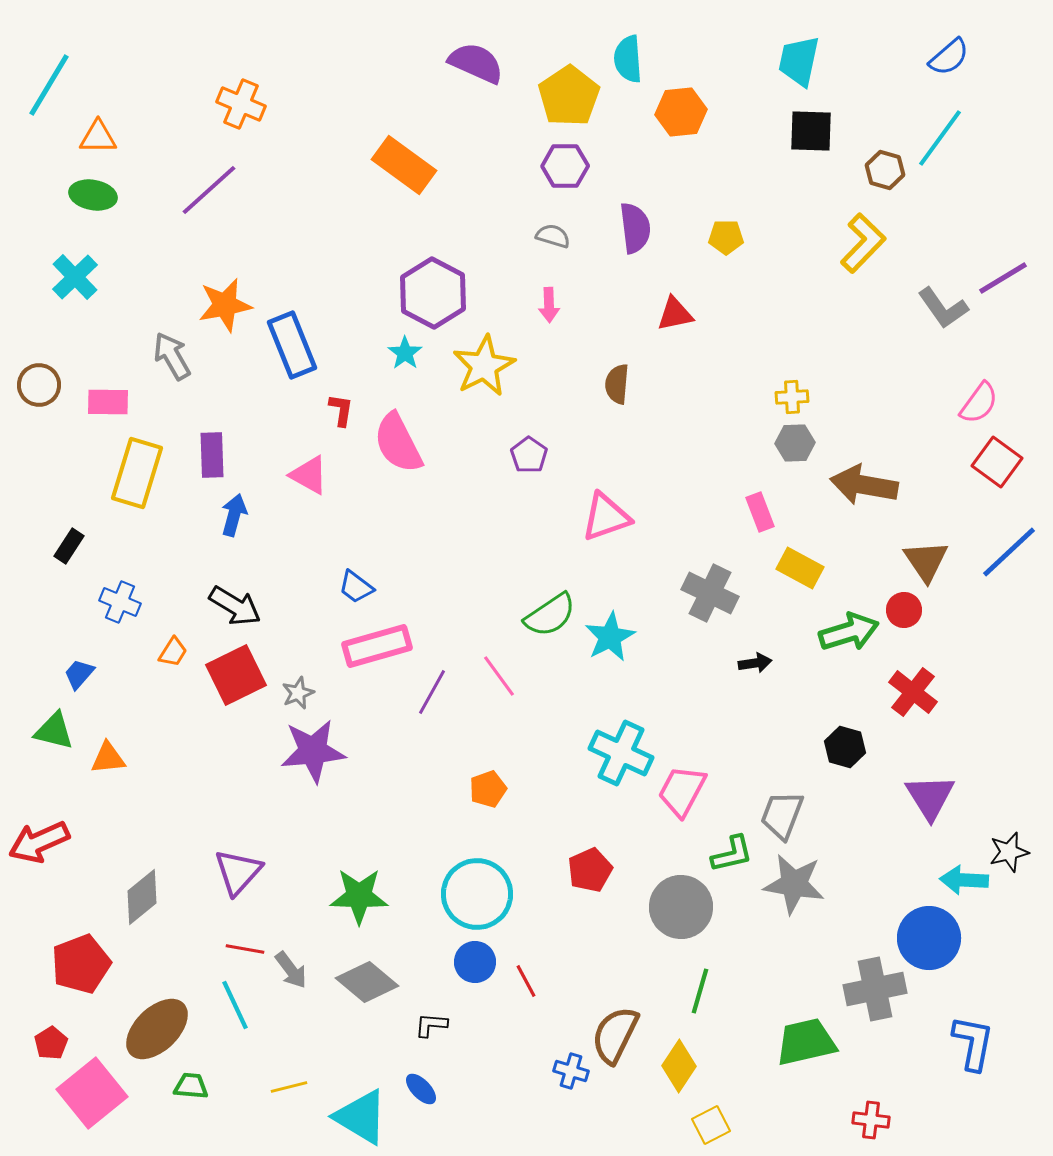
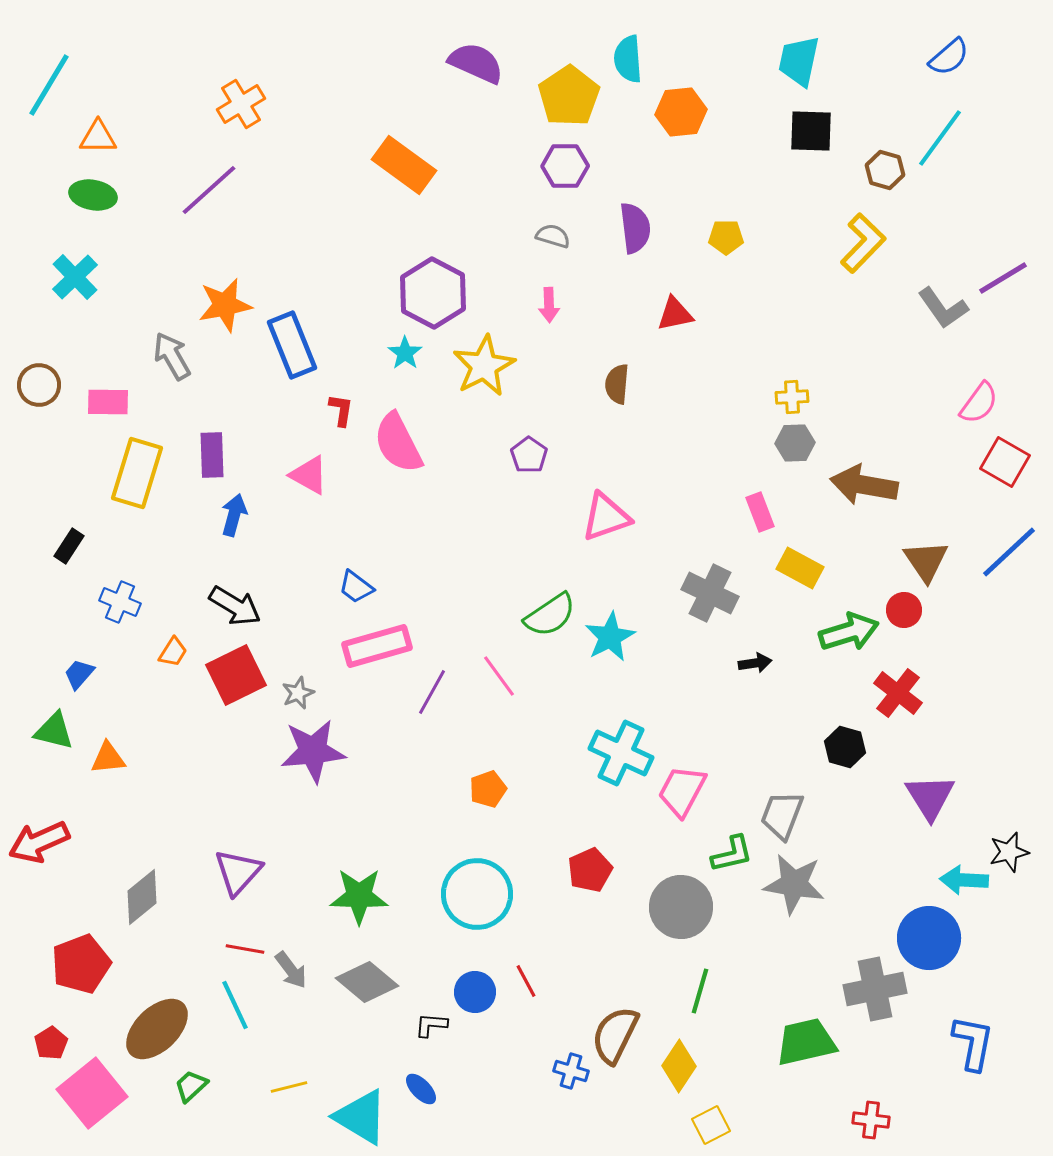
orange cross at (241, 104): rotated 36 degrees clockwise
red square at (997, 462): moved 8 px right; rotated 6 degrees counterclockwise
red cross at (913, 692): moved 15 px left, 1 px down
blue circle at (475, 962): moved 30 px down
green trapezoid at (191, 1086): rotated 48 degrees counterclockwise
